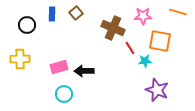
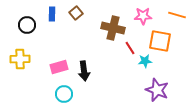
orange line: moved 1 px left, 3 px down
brown cross: rotated 10 degrees counterclockwise
black arrow: rotated 96 degrees counterclockwise
